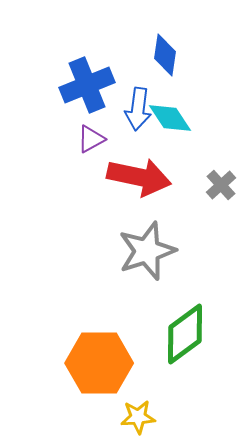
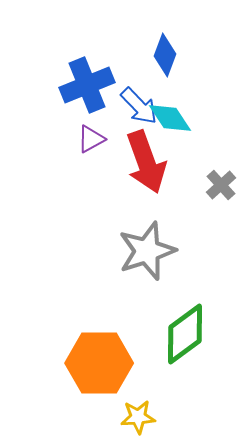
blue diamond: rotated 12 degrees clockwise
blue arrow: moved 1 px right, 3 px up; rotated 51 degrees counterclockwise
red arrow: moved 7 px right, 15 px up; rotated 58 degrees clockwise
